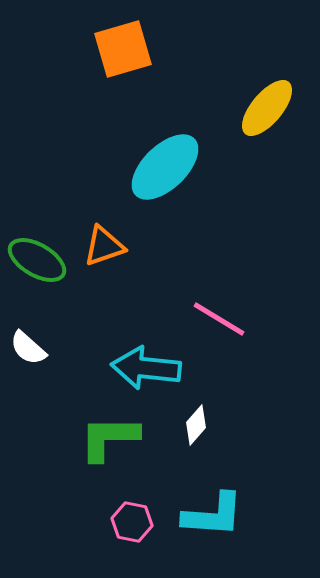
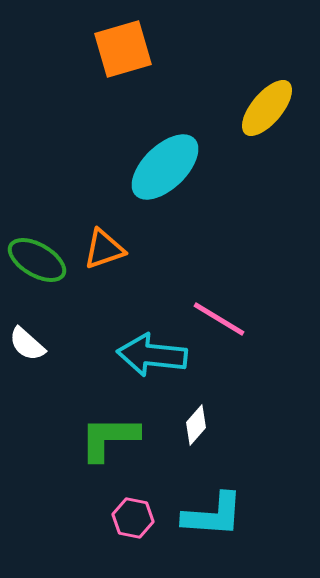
orange triangle: moved 3 px down
white semicircle: moved 1 px left, 4 px up
cyan arrow: moved 6 px right, 13 px up
pink hexagon: moved 1 px right, 4 px up
